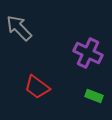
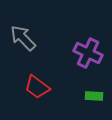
gray arrow: moved 4 px right, 10 px down
green rectangle: rotated 18 degrees counterclockwise
